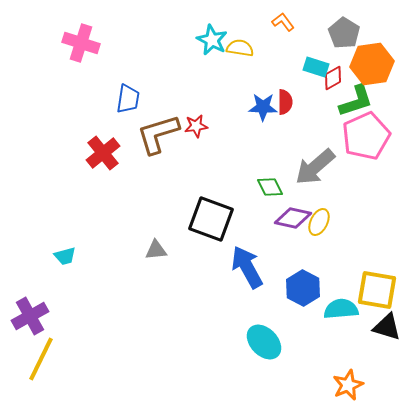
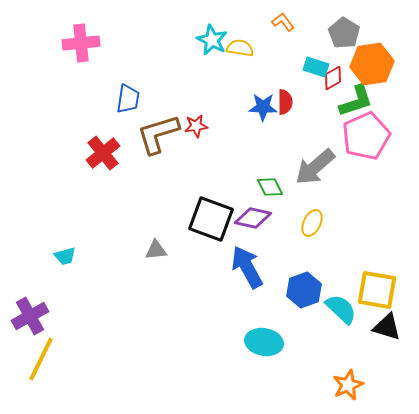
pink cross: rotated 24 degrees counterclockwise
purple diamond: moved 40 px left
yellow ellipse: moved 7 px left, 1 px down
blue hexagon: moved 1 px right, 2 px down; rotated 12 degrees clockwise
cyan semicircle: rotated 48 degrees clockwise
cyan ellipse: rotated 36 degrees counterclockwise
